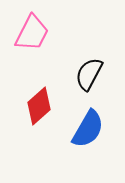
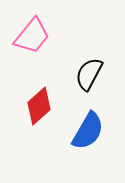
pink trapezoid: moved 3 px down; rotated 12 degrees clockwise
blue semicircle: moved 2 px down
